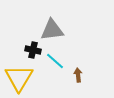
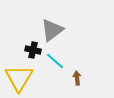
gray triangle: rotated 30 degrees counterclockwise
brown arrow: moved 1 px left, 3 px down
